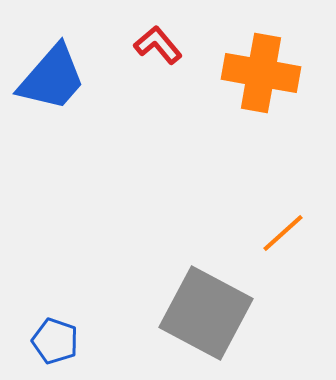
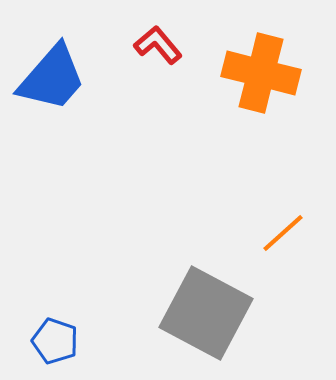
orange cross: rotated 4 degrees clockwise
